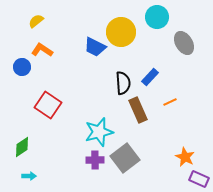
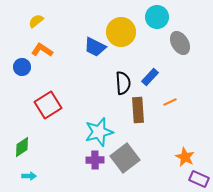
gray ellipse: moved 4 px left
red square: rotated 24 degrees clockwise
brown rectangle: rotated 20 degrees clockwise
